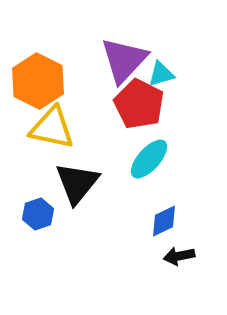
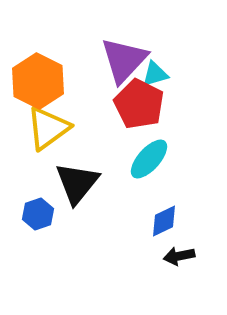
cyan triangle: moved 6 px left
yellow triangle: moved 4 px left; rotated 48 degrees counterclockwise
